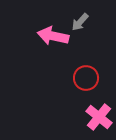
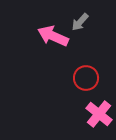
pink arrow: rotated 12 degrees clockwise
pink cross: moved 3 px up
